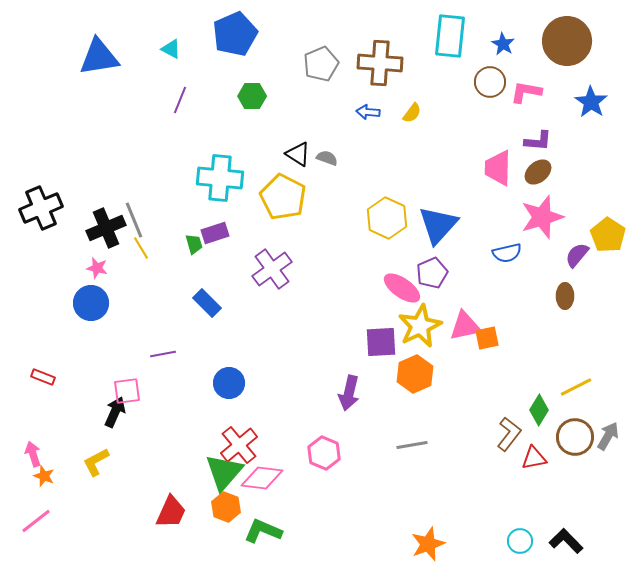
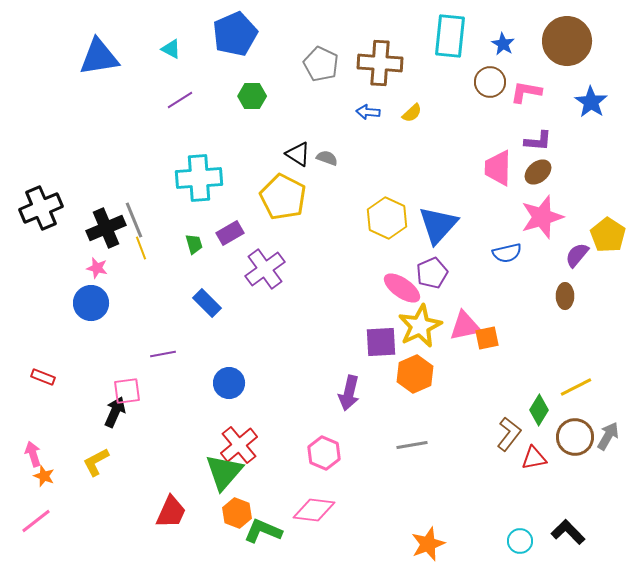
gray pentagon at (321, 64): rotated 24 degrees counterclockwise
purple line at (180, 100): rotated 36 degrees clockwise
yellow semicircle at (412, 113): rotated 10 degrees clockwise
cyan cross at (220, 178): moved 21 px left; rotated 9 degrees counterclockwise
purple rectangle at (215, 233): moved 15 px right; rotated 12 degrees counterclockwise
yellow line at (141, 248): rotated 10 degrees clockwise
purple cross at (272, 269): moved 7 px left
pink diamond at (262, 478): moved 52 px right, 32 px down
orange hexagon at (226, 507): moved 11 px right, 6 px down
black L-shape at (566, 541): moved 2 px right, 9 px up
